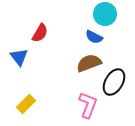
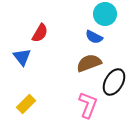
blue triangle: moved 3 px right
